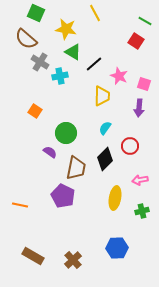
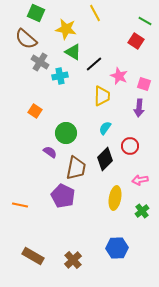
green cross: rotated 24 degrees counterclockwise
